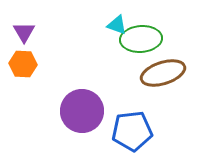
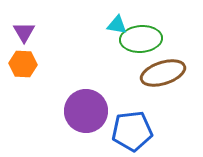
cyan triangle: rotated 10 degrees counterclockwise
purple circle: moved 4 px right
